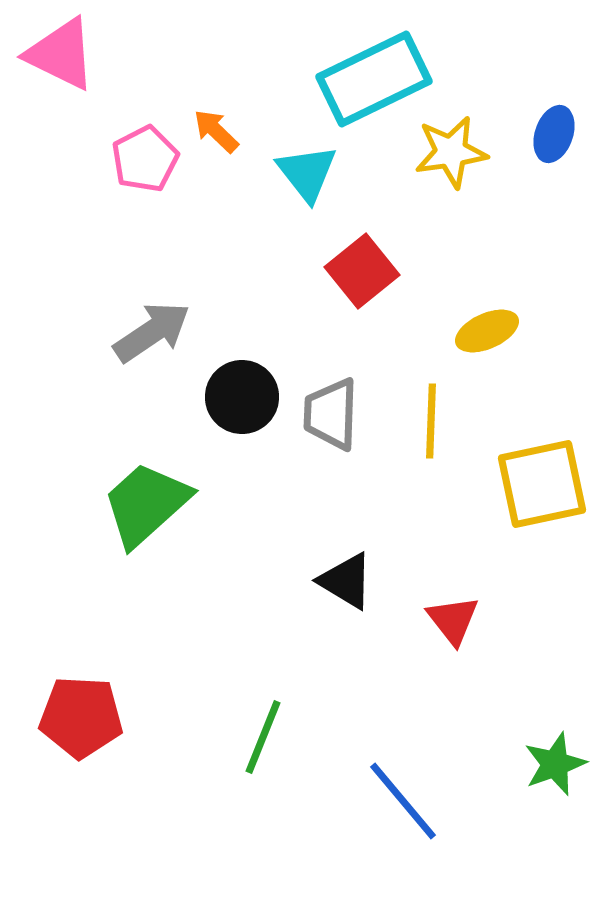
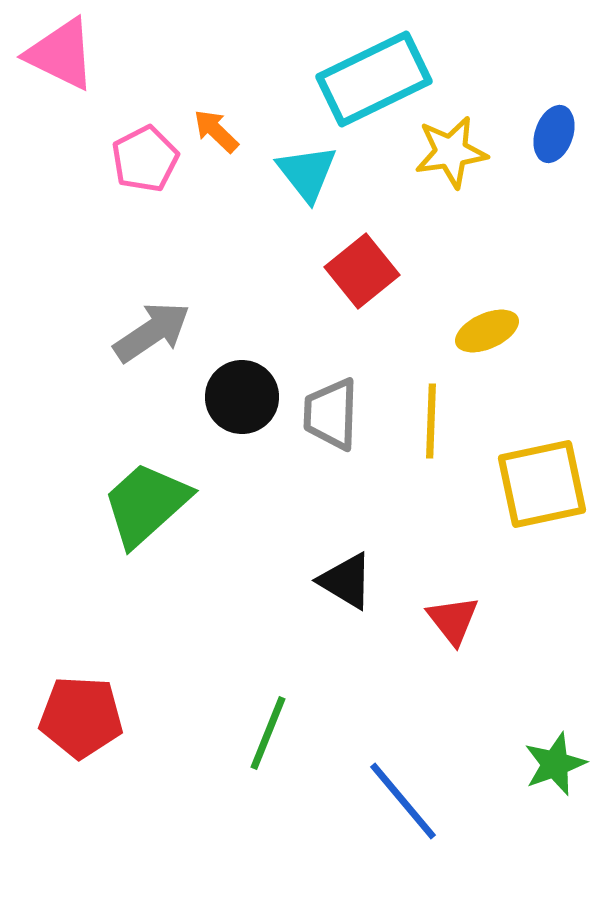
green line: moved 5 px right, 4 px up
